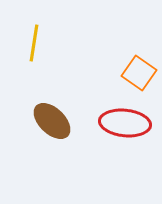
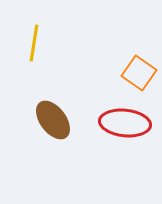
brown ellipse: moved 1 px right, 1 px up; rotated 9 degrees clockwise
